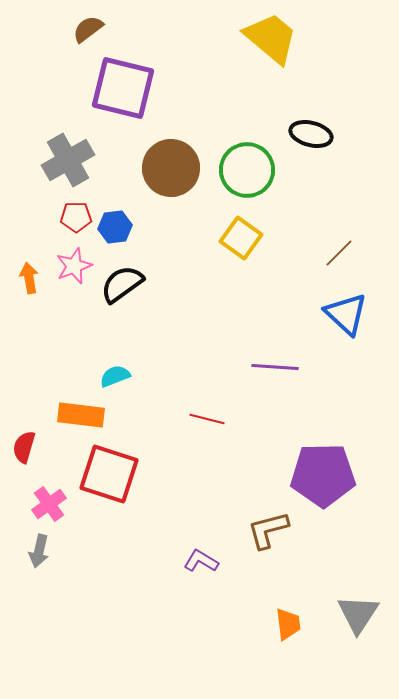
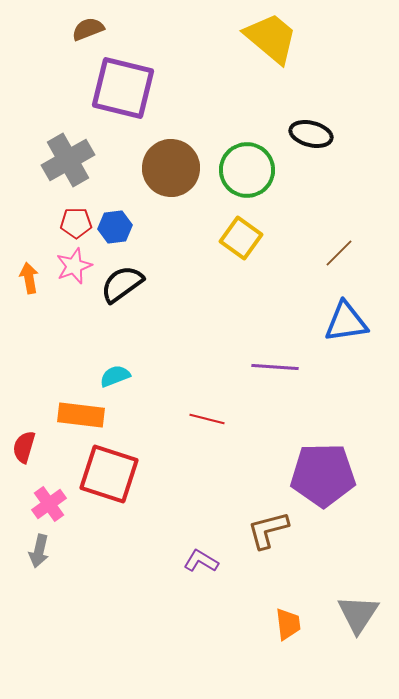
brown semicircle: rotated 16 degrees clockwise
red pentagon: moved 6 px down
blue triangle: moved 8 px down; rotated 51 degrees counterclockwise
